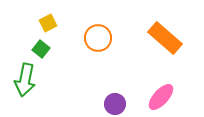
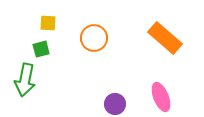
yellow square: rotated 30 degrees clockwise
orange circle: moved 4 px left
green square: rotated 36 degrees clockwise
pink ellipse: rotated 64 degrees counterclockwise
